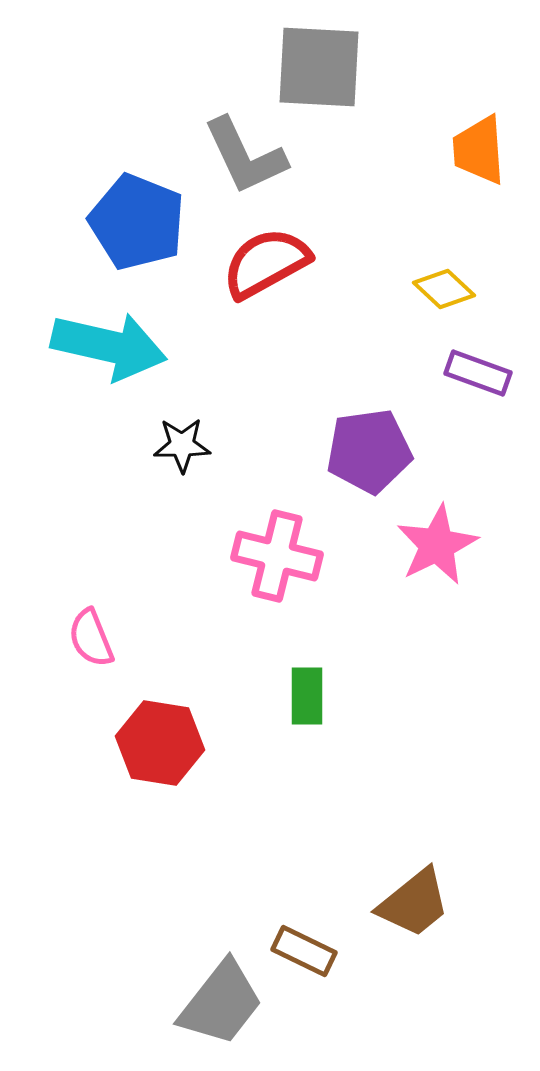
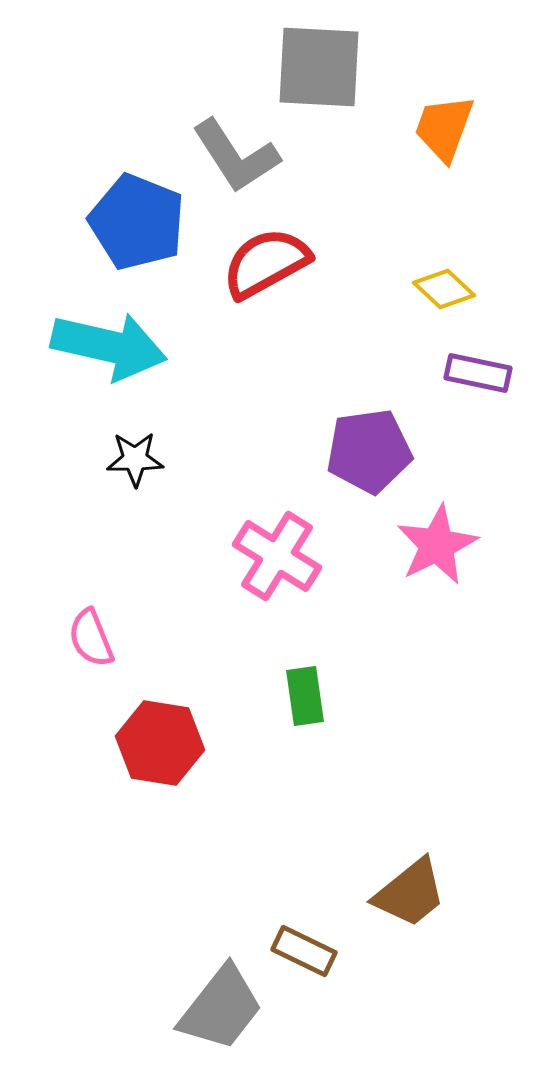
orange trapezoid: moved 35 px left, 22 px up; rotated 24 degrees clockwise
gray L-shape: moved 9 px left; rotated 8 degrees counterclockwise
purple rectangle: rotated 8 degrees counterclockwise
black star: moved 47 px left, 14 px down
pink cross: rotated 18 degrees clockwise
green rectangle: moved 2 px left; rotated 8 degrees counterclockwise
brown trapezoid: moved 4 px left, 10 px up
gray trapezoid: moved 5 px down
